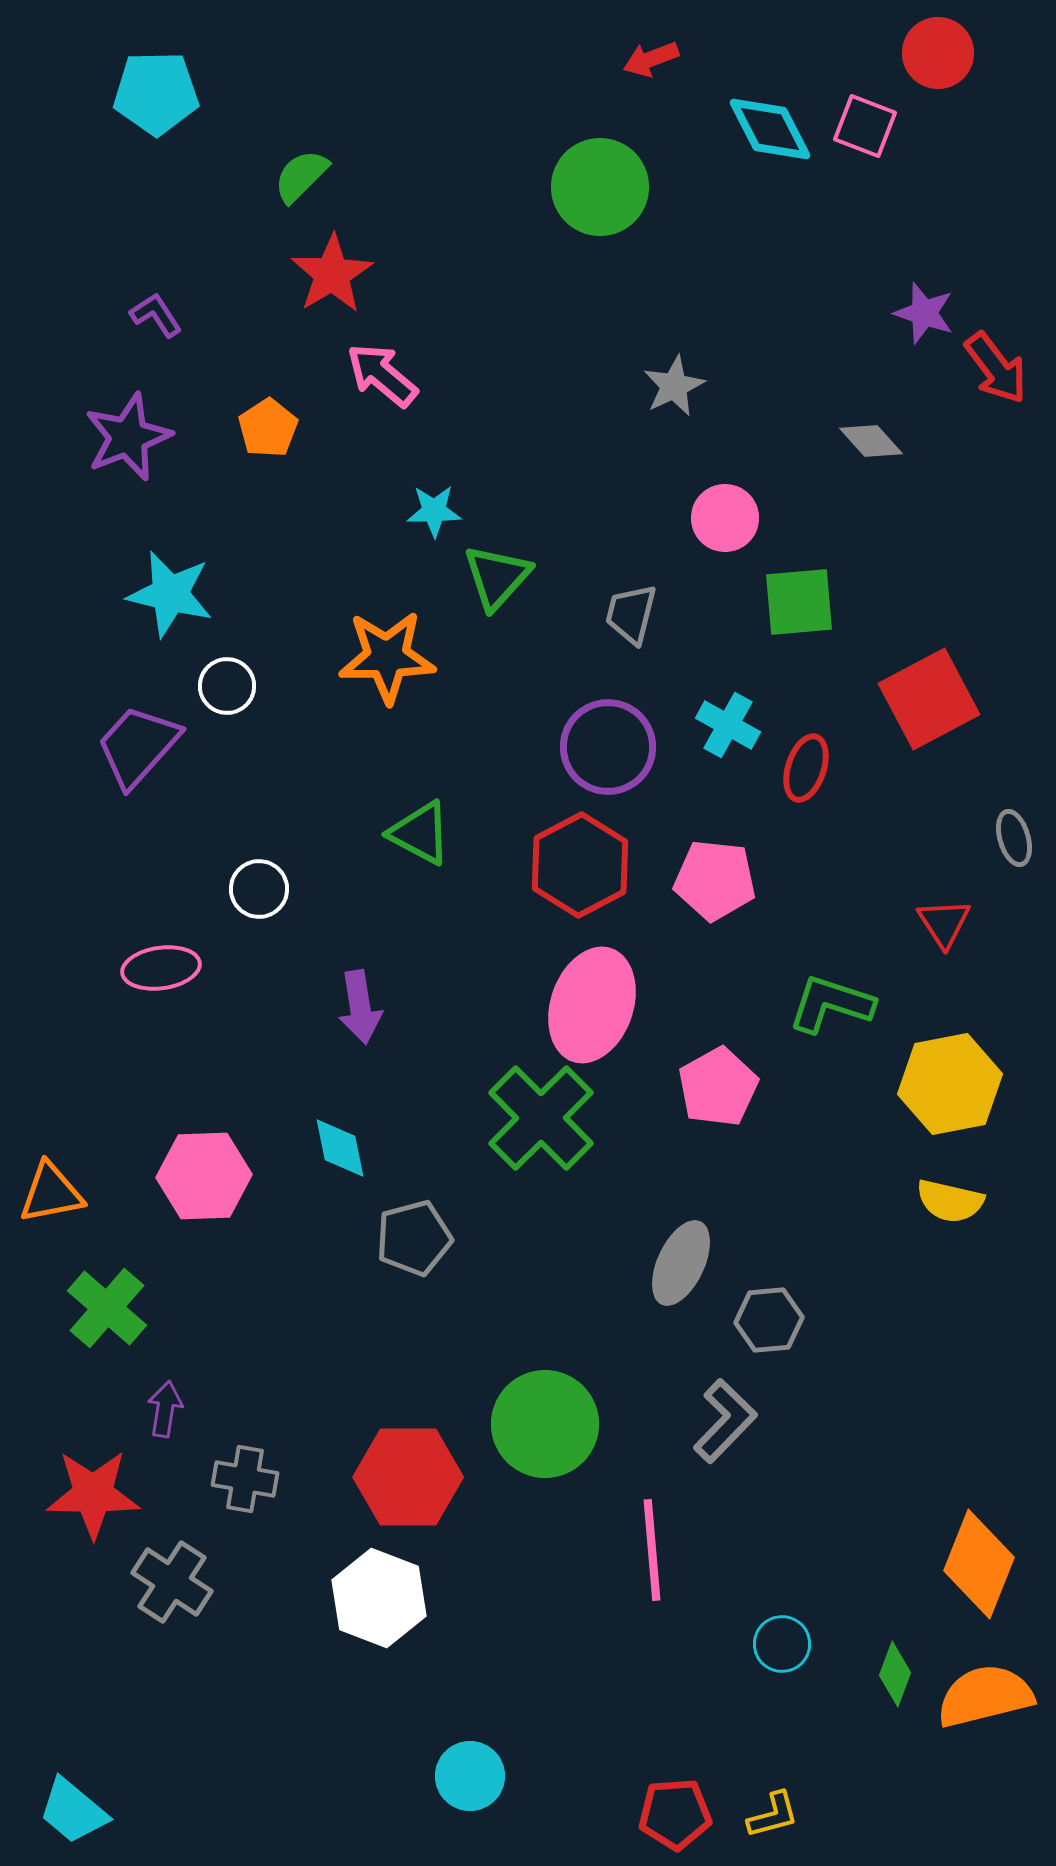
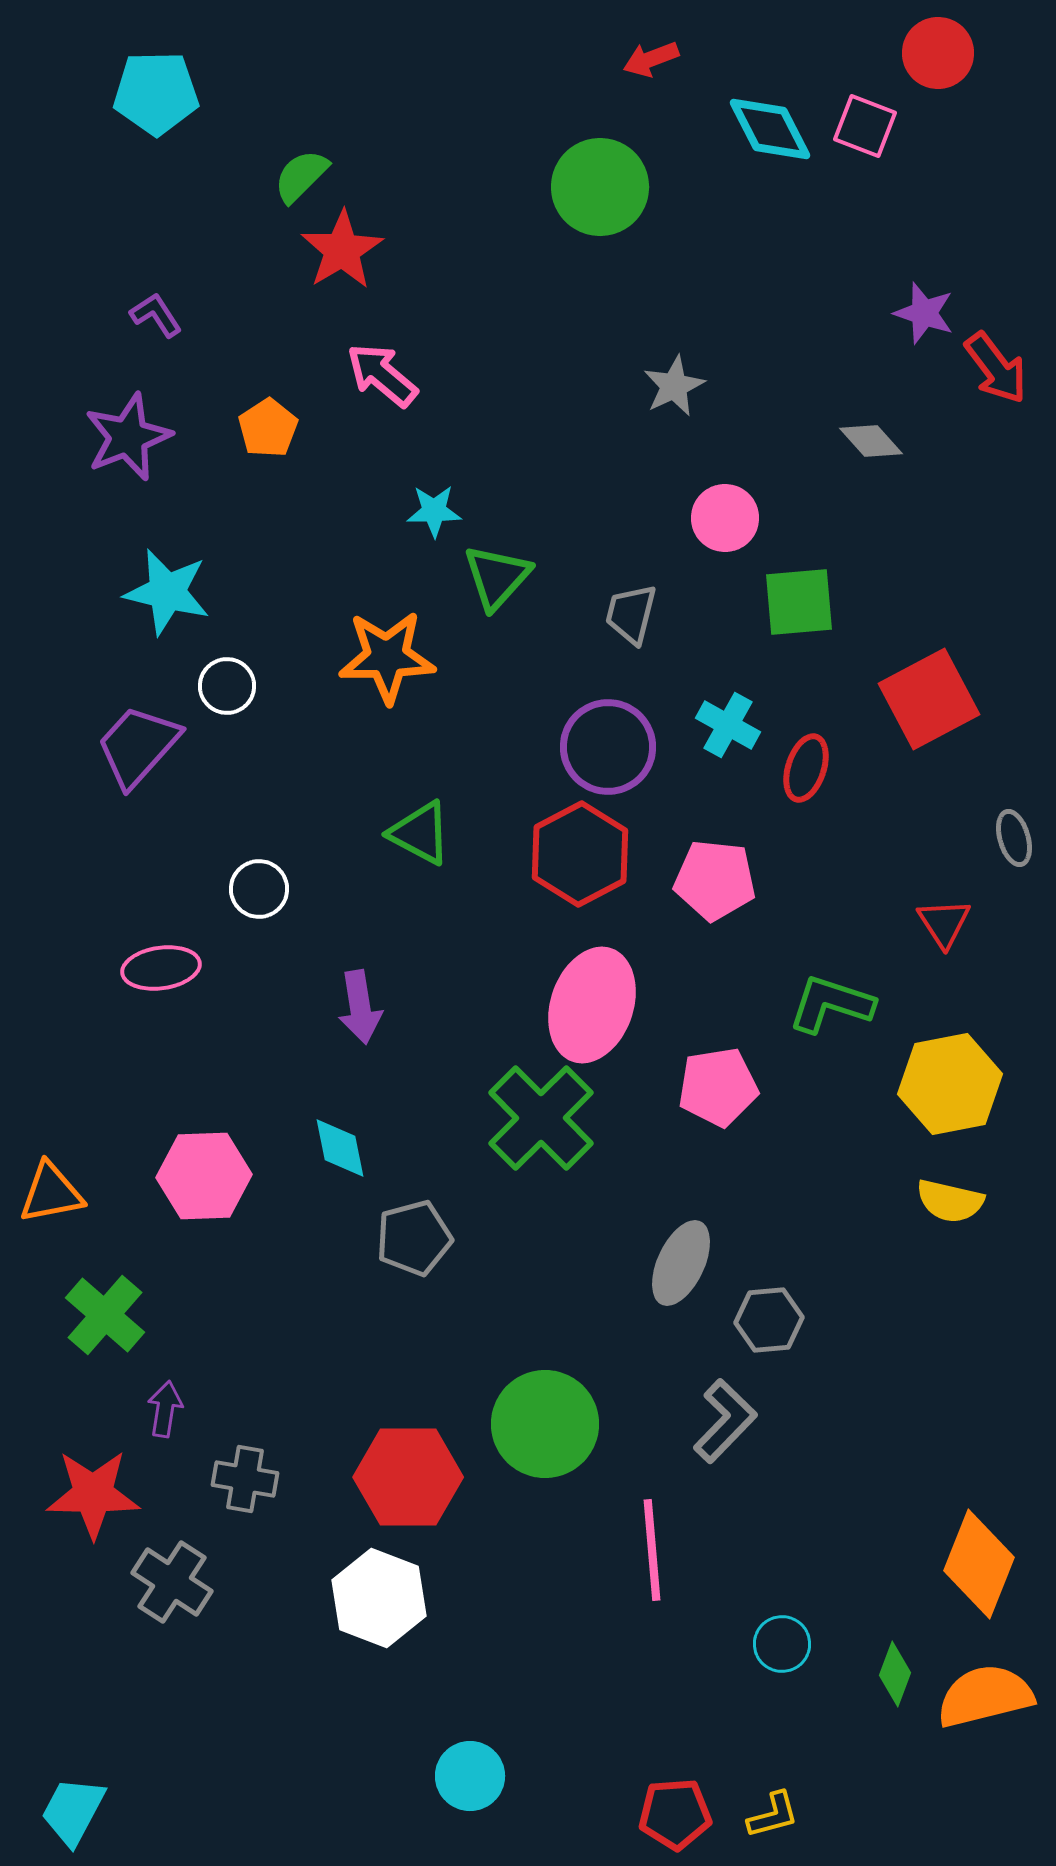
red star at (332, 274): moved 10 px right, 24 px up
cyan star at (170, 594): moved 3 px left, 2 px up
red hexagon at (580, 865): moved 11 px up
pink pentagon at (718, 1087): rotated 20 degrees clockwise
green cross at (107, 1308): moved 2 px left, 7 px down
cyan trapezoid at (73, 1811): rotated 78 degrees clockwise
